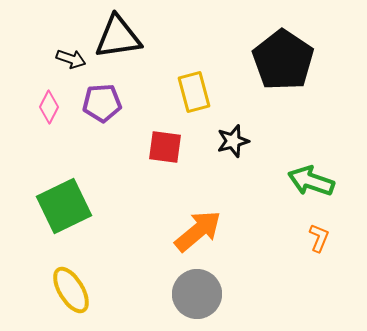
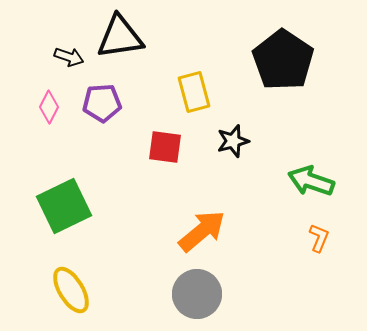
black triangle: moved 2 px right
black arrow: moved 2 px left, 2 px up
orange arrow: moved 4 px right
